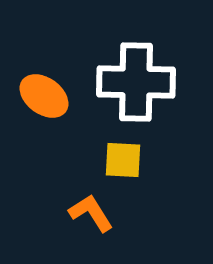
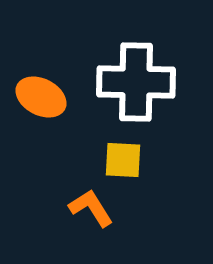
orange ellipse: moved 3 px left, 1 px down; rotated 9 degrees counterclockwise
orange L-shape: moved 5 px up
